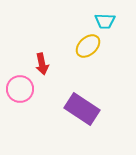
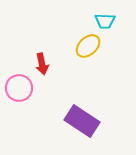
pink circle: moved 1 px left, 1 px up
purple rectangle: moved 12 px down
